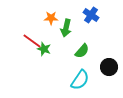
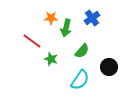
blue cross: moved 1 px right, 3 px down; rotated 21 degrees clockwise
green star: moved 7 px right, 10 px down
